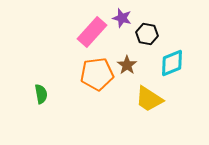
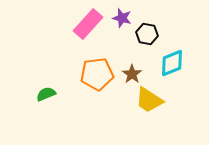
pink rectangle: moved 4 px left, 8 px up
brown star: moved 5 px right, 9 px down
green semicircle: moved 5 px right; rotated 102 degrees counterclockwise
yellow trapezoid: moved 1 px down
